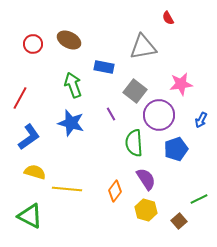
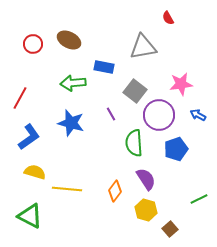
green arrow: moved 2 px up; rotated 75 degrees counterclockwise
blue arrow: moved 3 px left, 5 px up; rotated 91 degrees clockwise
brown square: moved 9 px left, 8 px down
